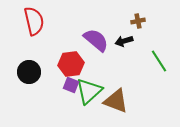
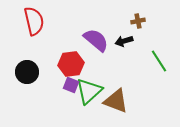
black circle: moved 2 px left
